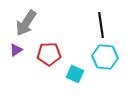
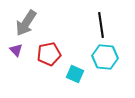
purple triangle: rotated 40 degrees counterclockwise
red pentagon: rotated 10 degrees counterclockwise
